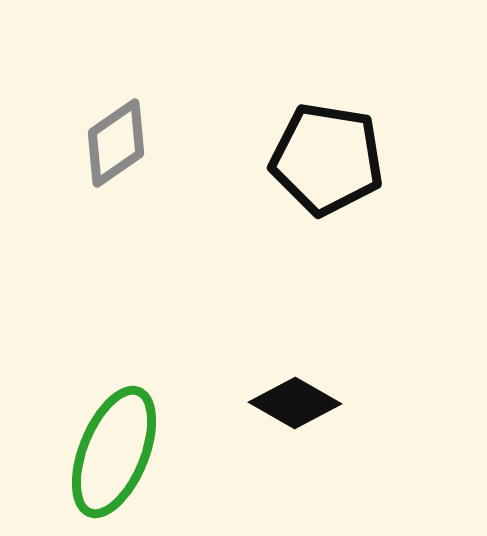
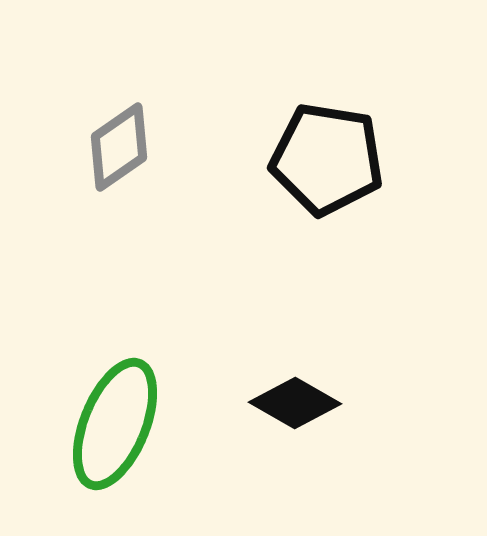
gray diamond: moved 3 px right, 4 px down
green ellipse: moved 1 px right, 28 px up
